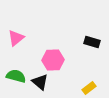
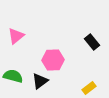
pink triangle: moved 2 px up
black rectangle: rotated 35 degrees clockwise
green semicircle: moved 3 px left
black triangle: moved 1 px up; rotated 42 degrees clockwise
